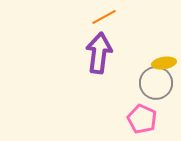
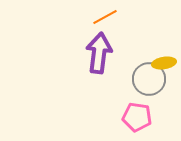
orange line: moved 1 px right
gray circle: moved 7 px left, 4 px up
pink pentagon: moved 5 px left, 2 px up; rotated 16 degrees counterclockwise
